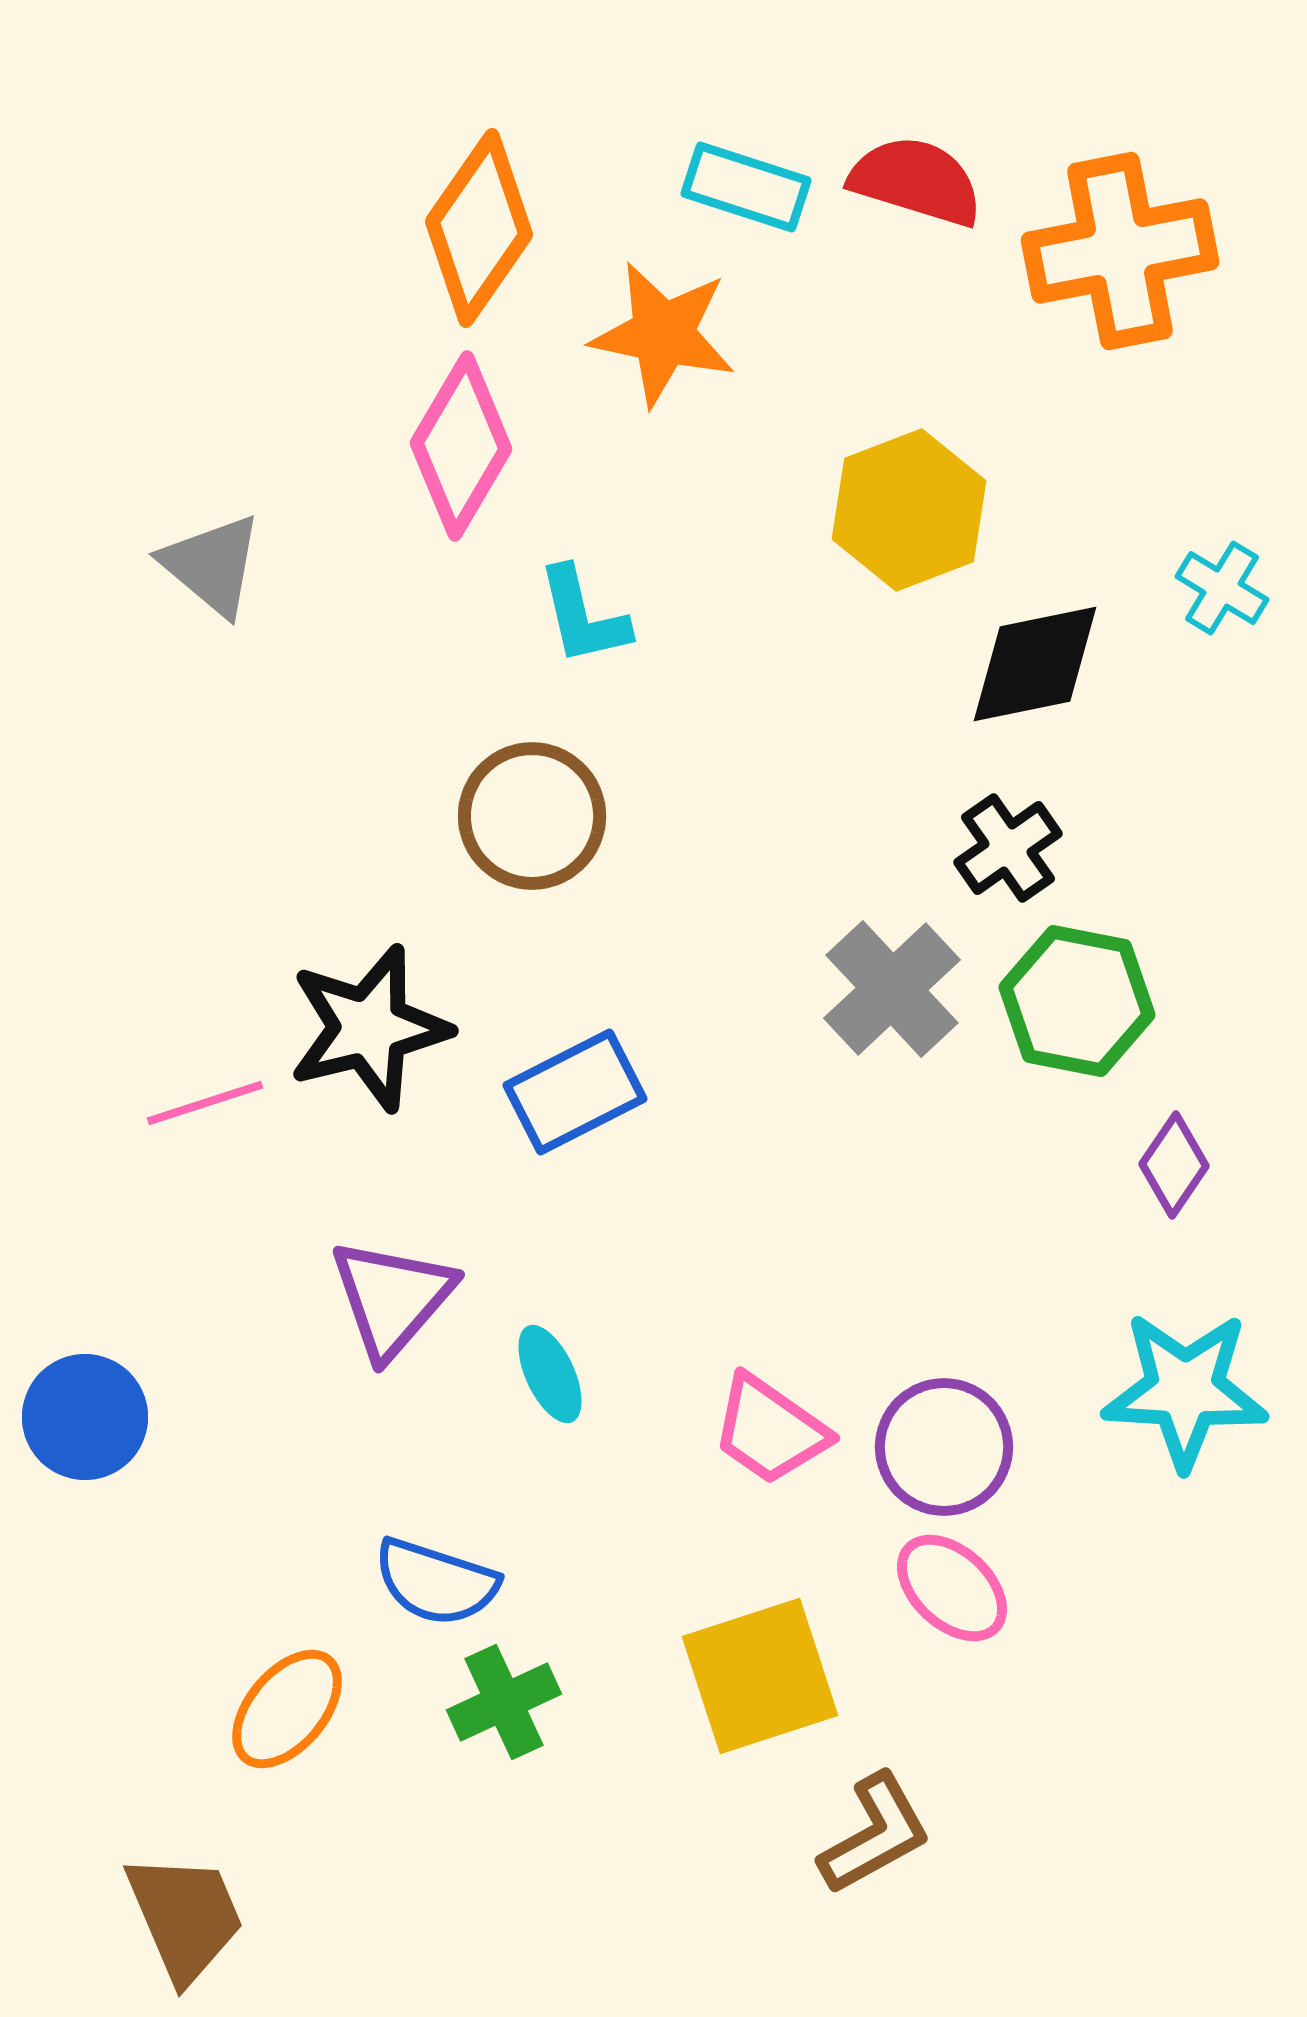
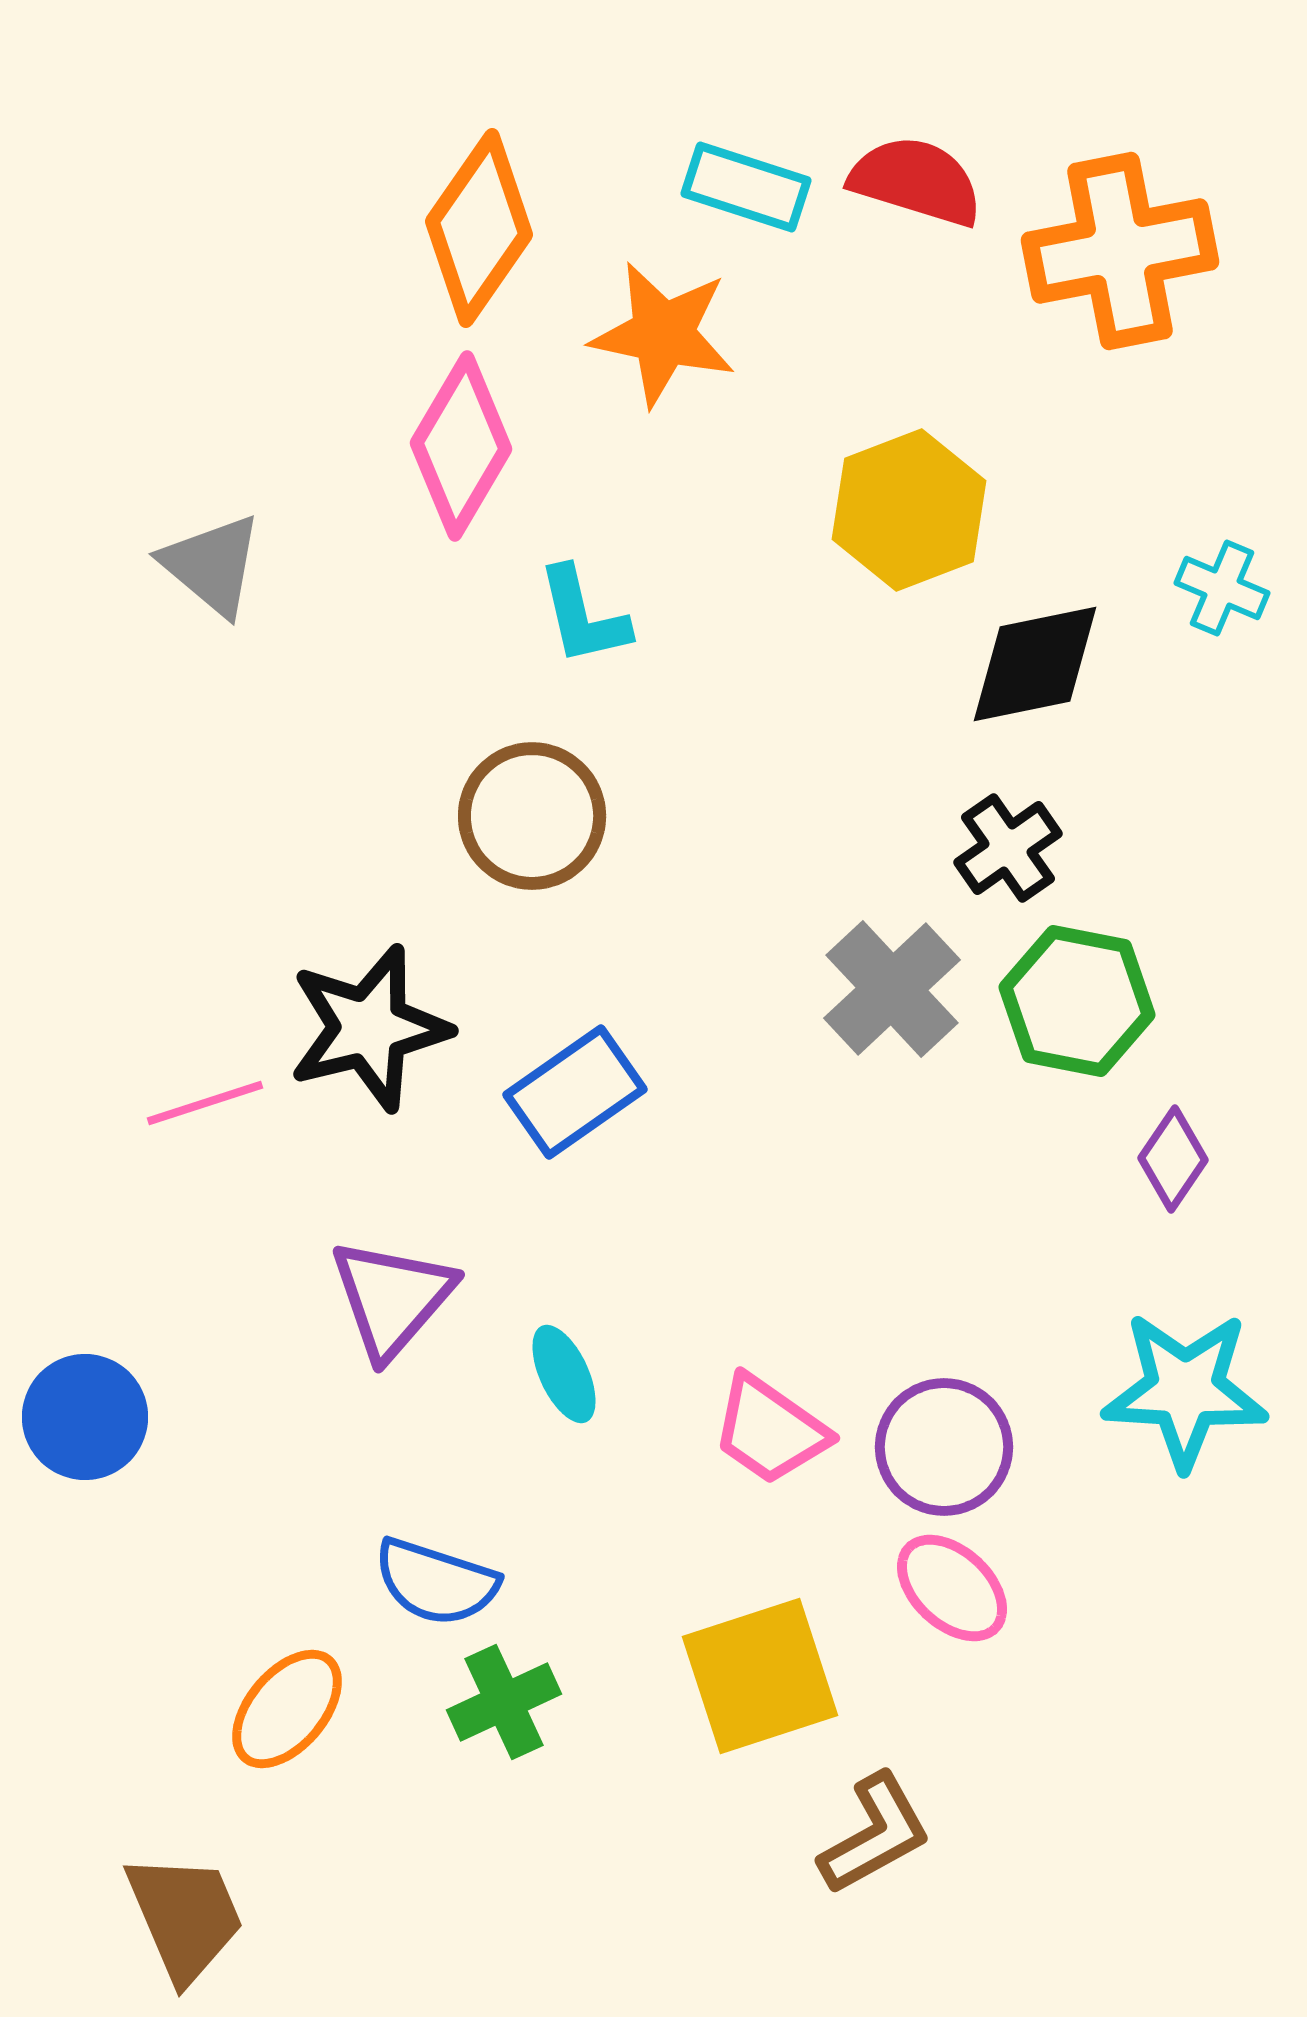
cyan cross: rotated 8 degrees counterclockwise
blue rectangle: rotated 8 degrees counterclockwise
purple diamond: moved 1 px left, 6 px up
cyan ellipse: moved 14 px right
